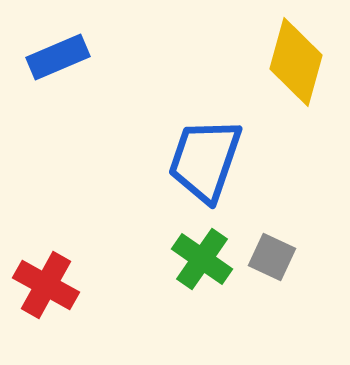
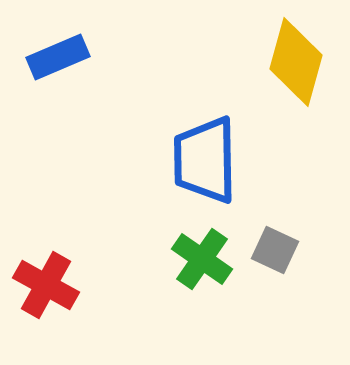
blue trapezoid: rotated 20 degrees counterclockwise
gray square: moved 3 px right, 7 px up
